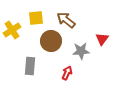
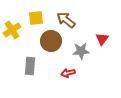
red arrow: moved 1 px right; rotated 128 degrees counterclockwise
